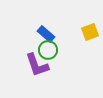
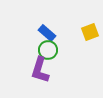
blue rectangle: moved 1 px right, 1 px up
purple L-shape: moved 3 px right, 5 px down; rotated 36 degrees clockwise
